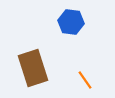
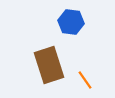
brown rectangle: moved 16 px right, 3 px up
